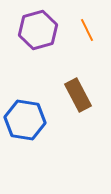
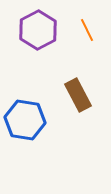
purple hexagon: rotated 12 degrees counterclockwise
